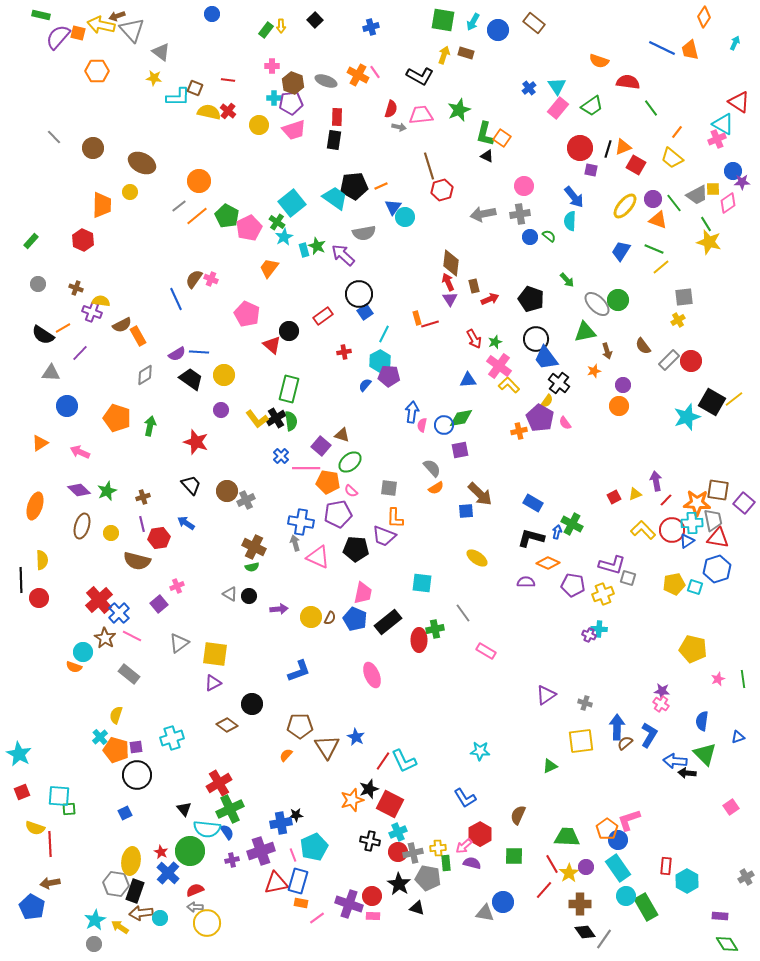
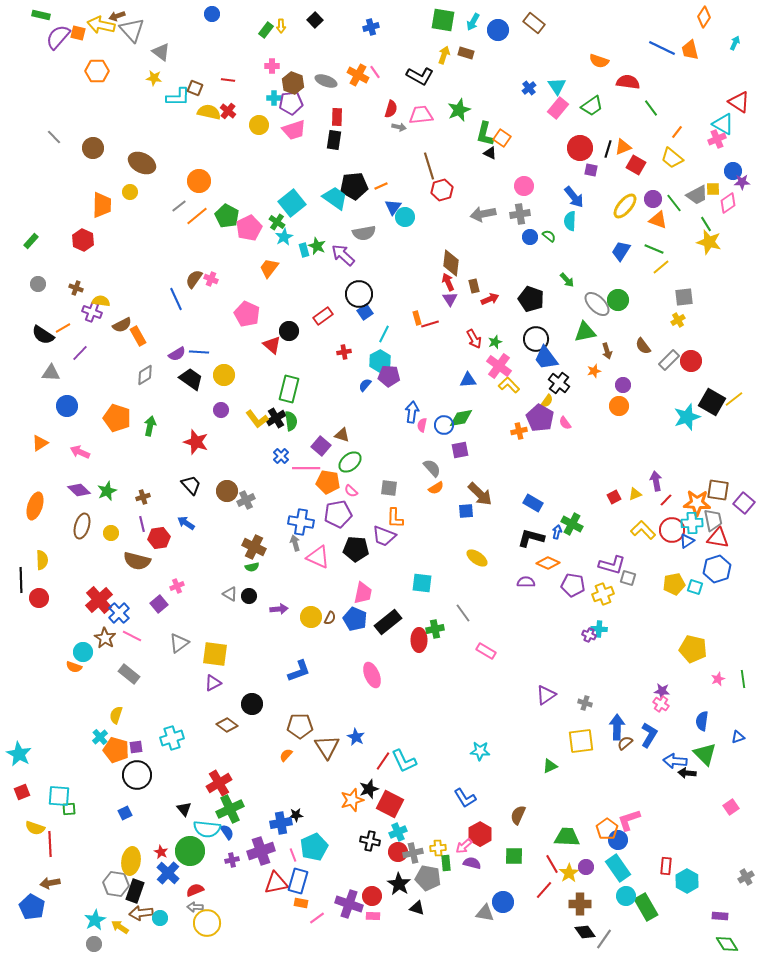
black triangle at (487, 156): moved 3 px right, 3 px up
